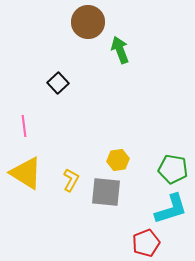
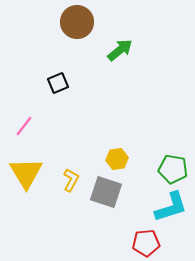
brown circle: moved 11 px left
green arrow: rotated 72 degrees clockwise
black square: rotated 20 degrees clockwise
pink line: rotated 45 degrees clockwise
yellow hexagon: moved 1 px left, 1 px up
yellow triangle: rotated 27 degrees clockwise
gray square: rotated 12 degrees clockwise
cyan L-shape: moved 2 px up
red pentagon: rotated 16 degrees clockwise
